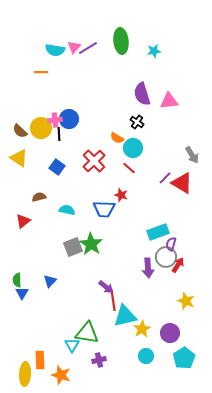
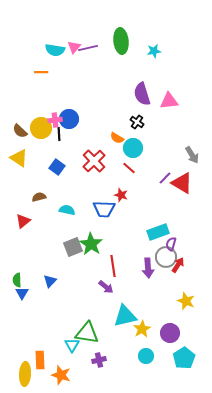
purple line at (88, 48): rotated 18 degrees clockwise
red line at (113, 300): moved 34 px up
